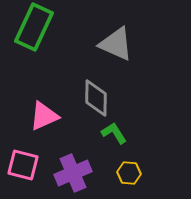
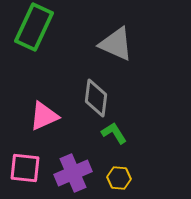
gray diamond: rotated 6 degrees clockwise
pink square: moved 2 px right, 3 px down; rotated 8 degrees counterclockwise
yellow hexagon: moved 10 px left, 5 px down
